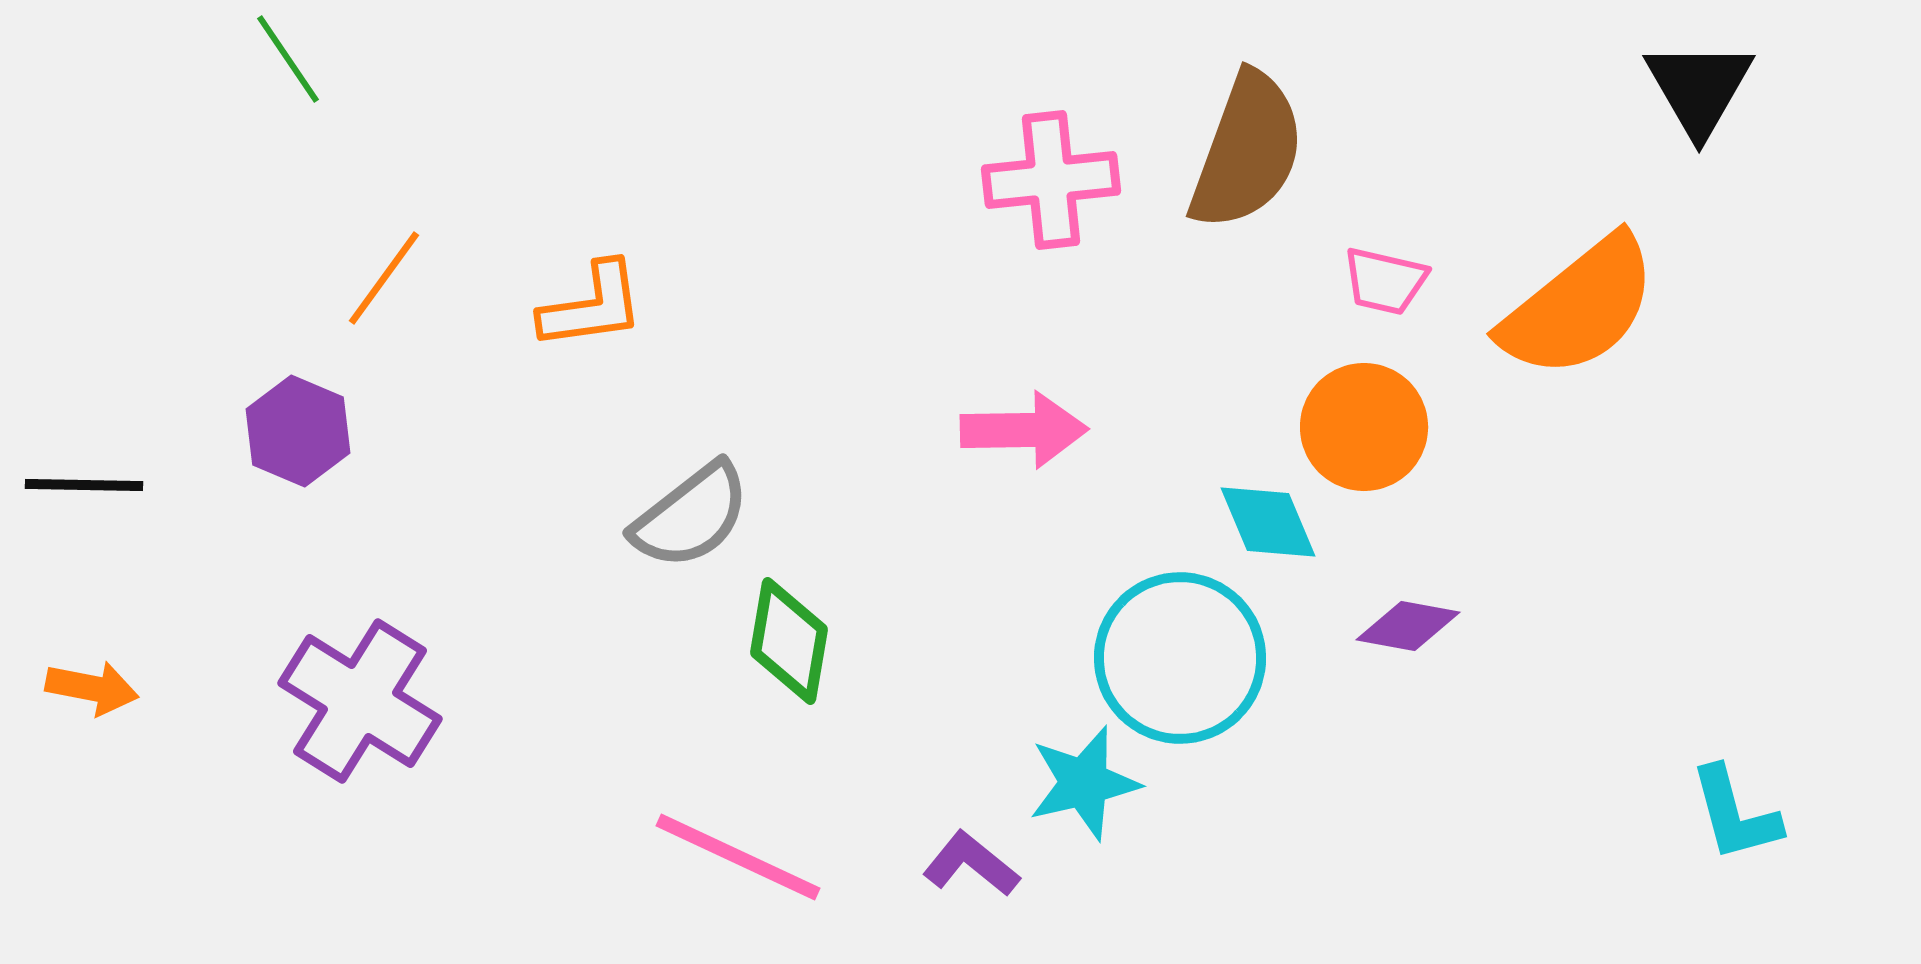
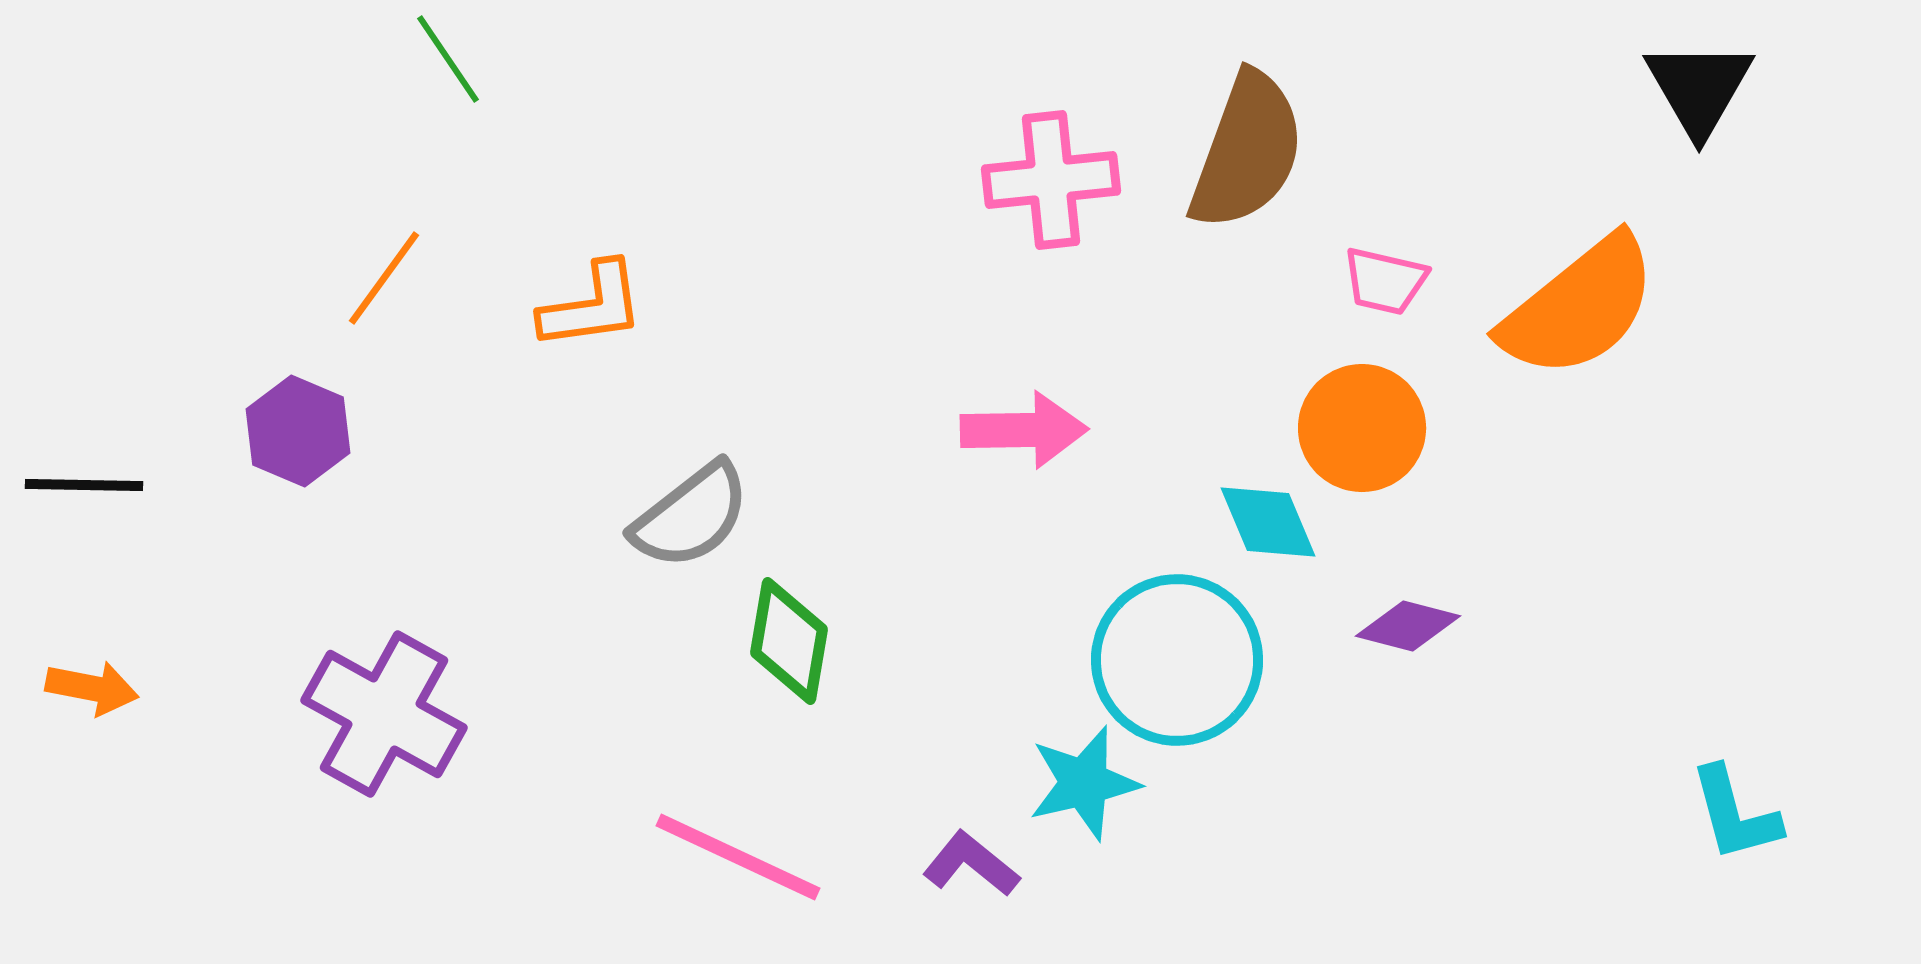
green line: moved 160 px right
orange circle: moved 2 px left, 1 px down
purple diamond: rotated 4 degrees clockwise
cyan circle: moved 3 px left, 2 px down
purple cross: moved 24 px right, 13 px down; rotated 3 degrees counterclockwise
